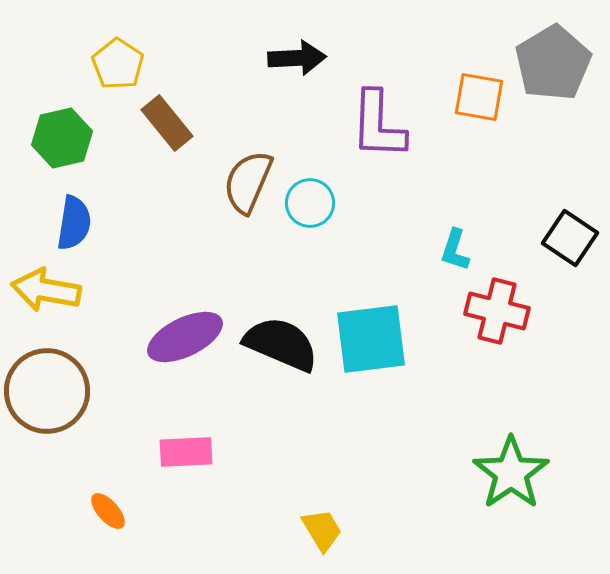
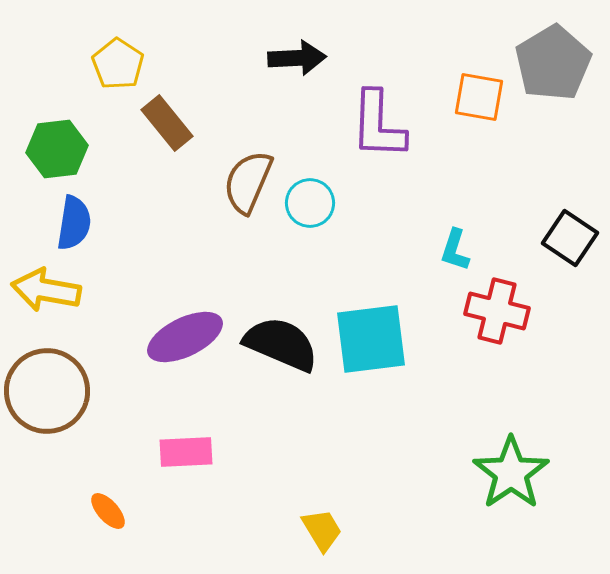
green hexagon: moved 5 px left, 11 px down; rotated 6 degrees clockwise
